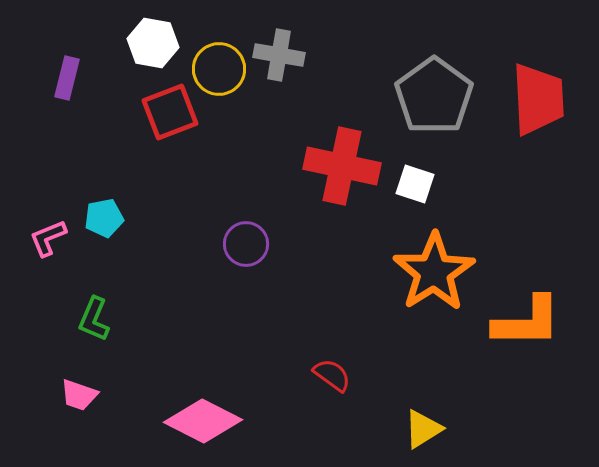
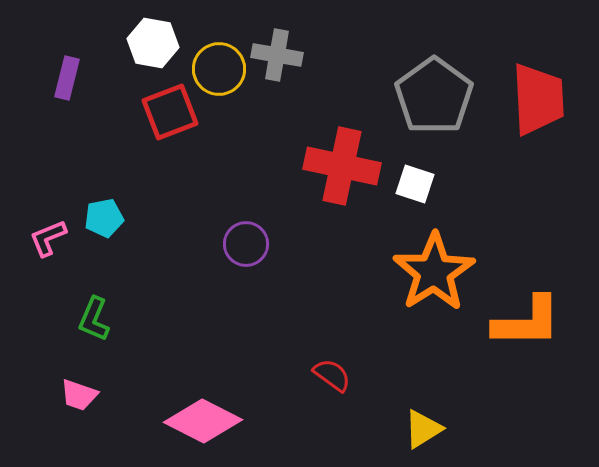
gray cross: moved 2 px left
